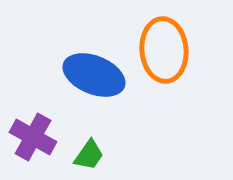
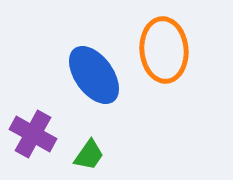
blue ellipse: rotated 32 degrees clockwise
purple cross: moved 3 px up
